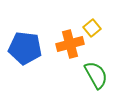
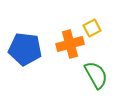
yellow square: rotated 12 degrees clockwise
blue pentagon: moved 1 px down
